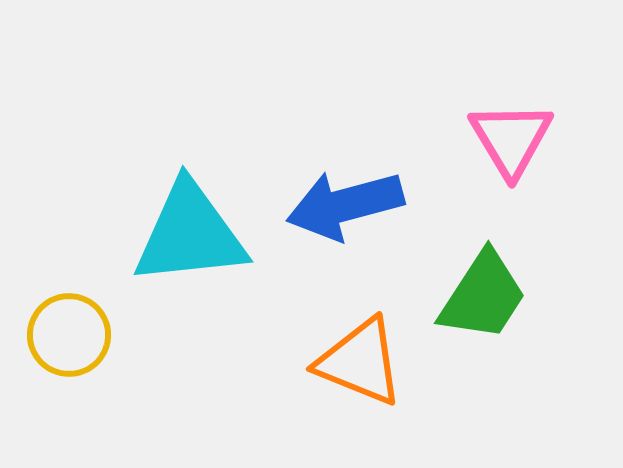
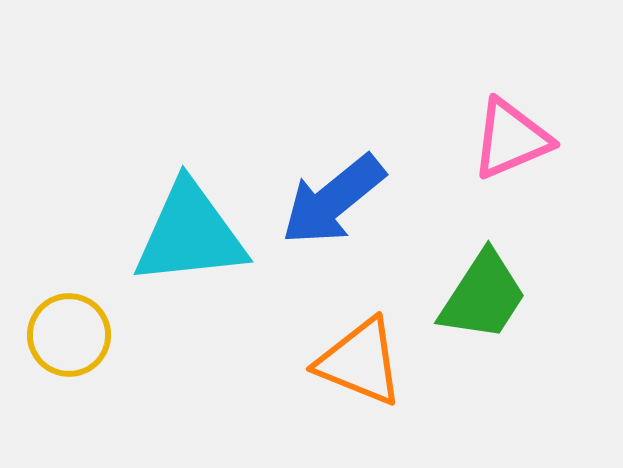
pink triangle: rotated 38 degrees clockwise
blue arrow: moved 12 px left, 5 px up; rotated 24 degrees counterclockwise
